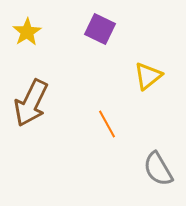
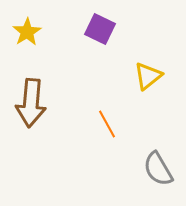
brown arrow: rotated 21 degrees counterclockwise
